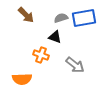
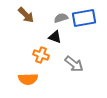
gray arrow: moved 1 px left, 1 px up
orange semicircle: moved 6 px right
